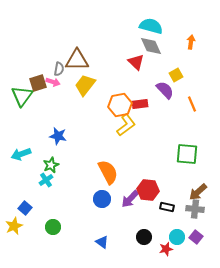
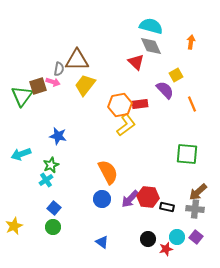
brown square: moved 3 px down
red hexagon: moved 7 px down
blue square: moved 29 px right
black circle: moved 4 px right, 2 px down
